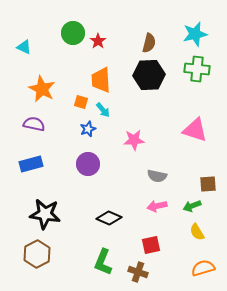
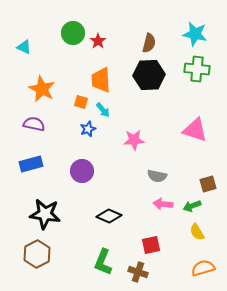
cyan star: rotated 25 degrees clockwise
purple circle: moved 6 px left, 7 px down
brown square: rotated 12 degrees counterclockwise
pink arrow: moved 6 px right, 2 px up; rotated 18 degrees clockwise
black diamond: moved 2 px up
